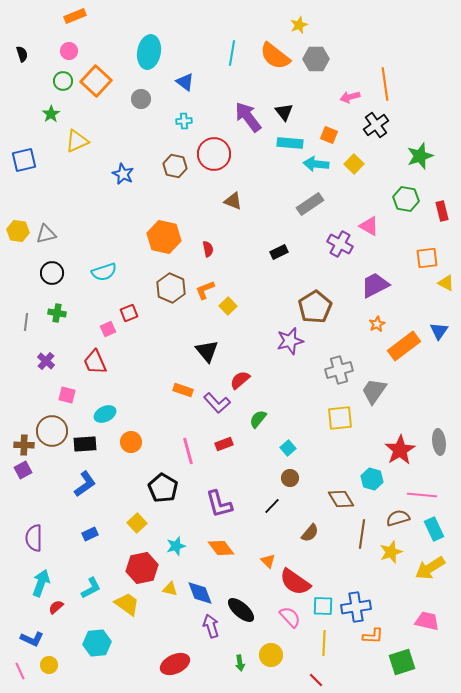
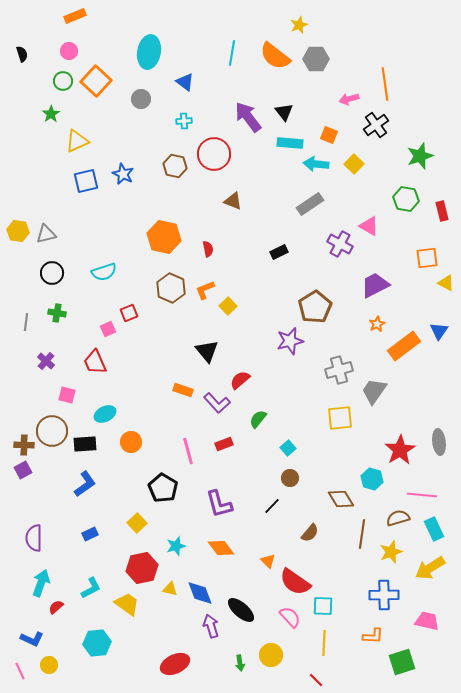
pink arrow at (350, 97): moved 1 px left, 2 px down
blue square at (24, 160): moved 62 px right, 21 px down
blue cross at (356, 607): moved 28 px right, 12 px up; rotated 8 degrees clockwise
